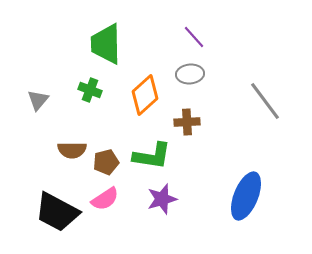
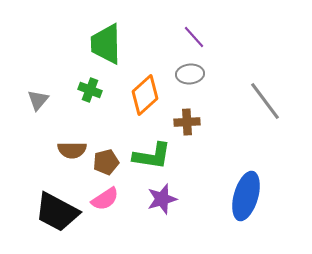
blue ellipse: rotated 6 degrees counterclockwise
